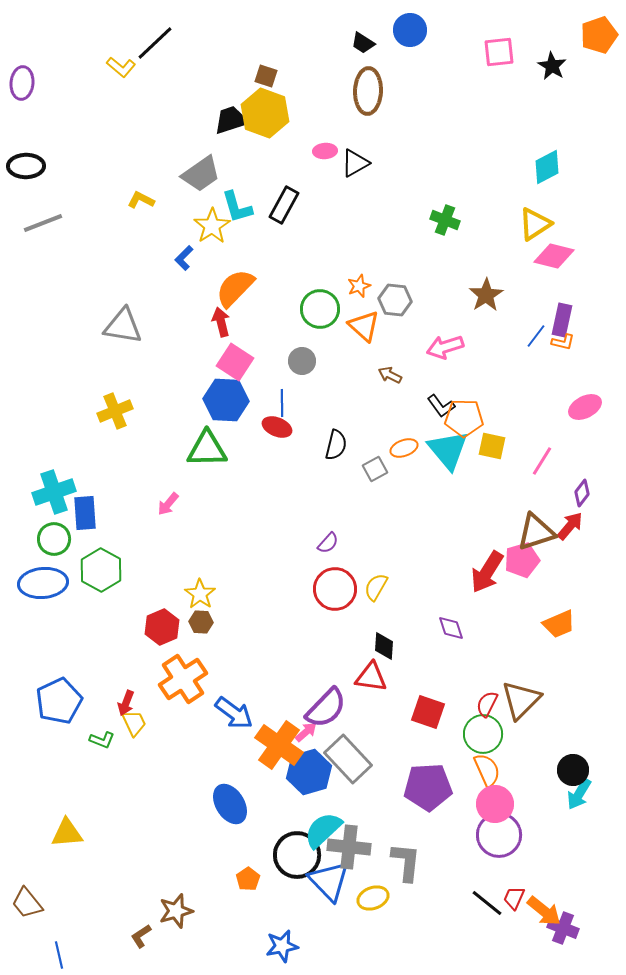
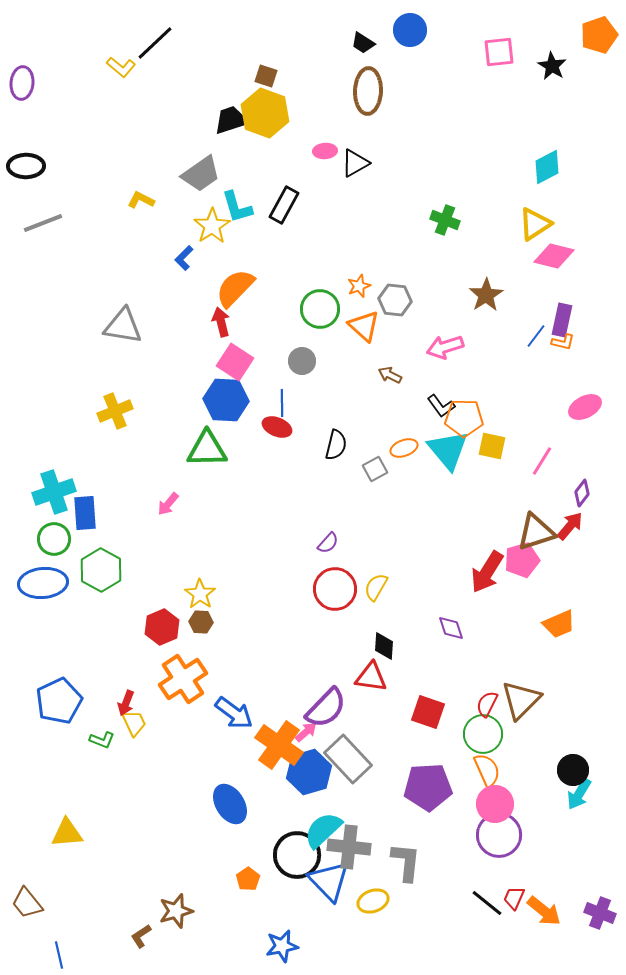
yellow ellipse at (373, 898): moved 3 px down
purple cross at (563, 928): moved 37 px right, 15 px up
